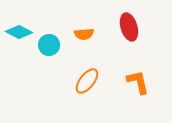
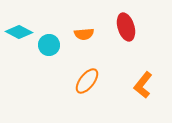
red ellipse: moved 3 px left
orange L-shape: moved 5 px right, 3 px down; rotated 128 degrees counterclockwise
